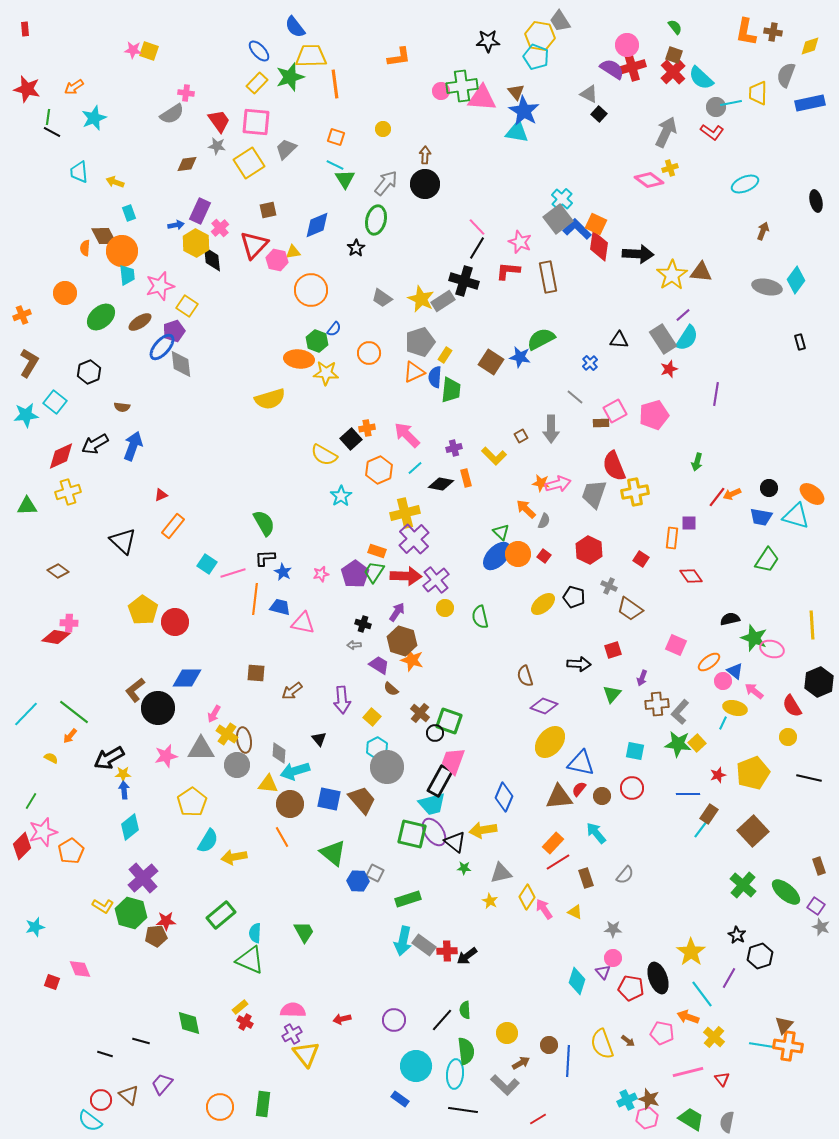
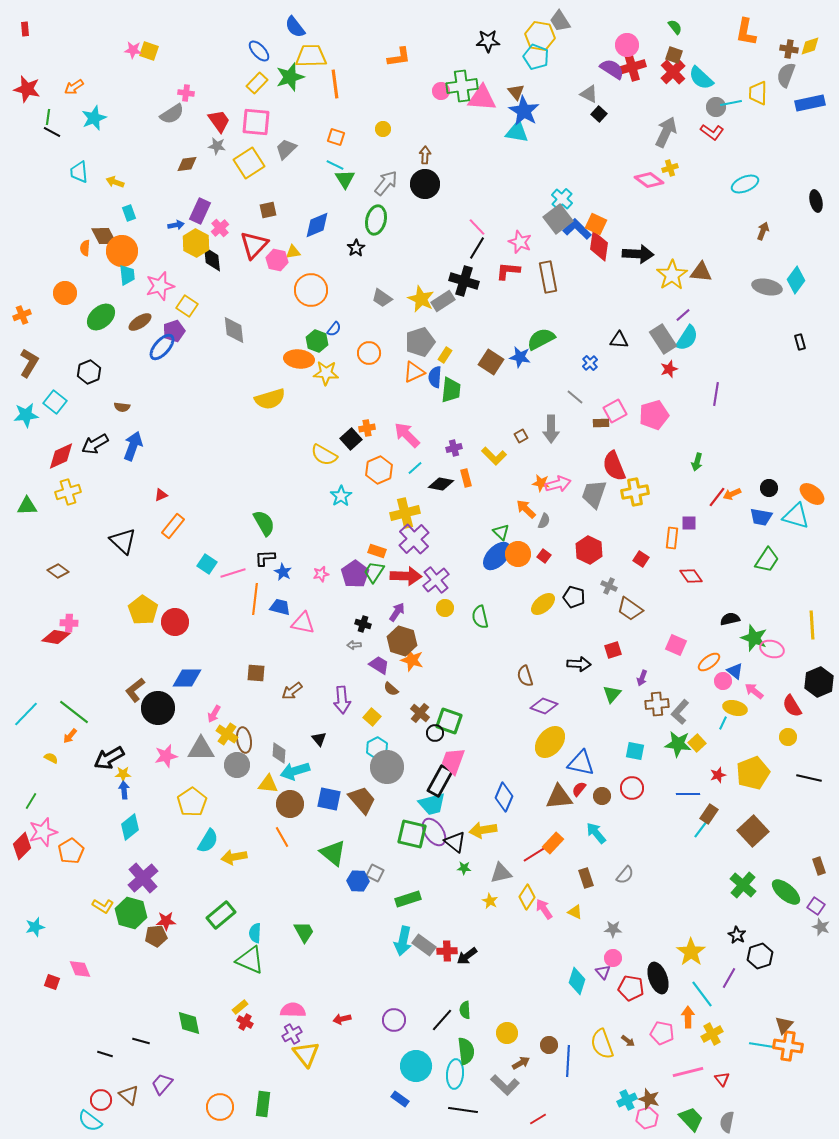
brown cross at (773, 32): moved 16 px right, 17 px down
gray diamond at (181, 364): moved 53 px right, 34 px up
red line at (558, 862): moved 23 px left, 8 px up
orange arrow at (688, 1017): rotated 70 degrees clockwise
yellow cross at (714, 1037): moved 2 px left, 3 px up; rotated 20 degrees clockwise
green trapezoid at (691, 1119): rotated 16 degrees clockwise
